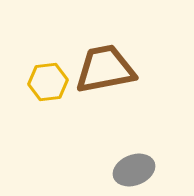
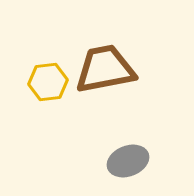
gray ellipse: moved 6 px left, 9 px up
